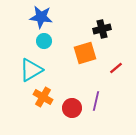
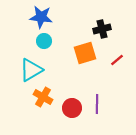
red line: moved 1 px right, 8 px up
purple line: moved 1 px right, 3 px down; rotated 12 degrees counterclockwise
